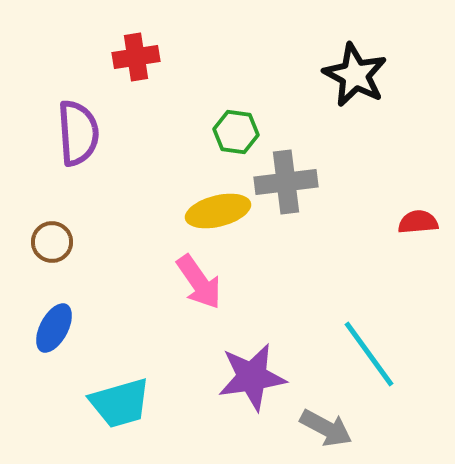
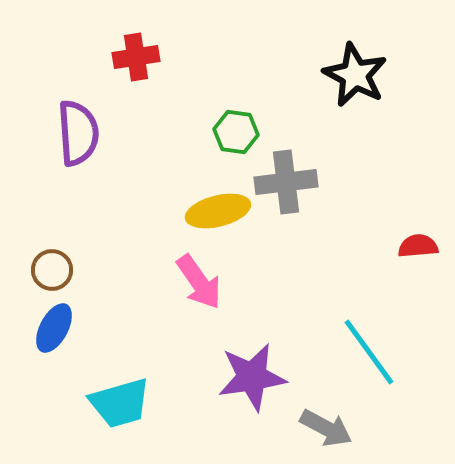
red semicircle: moved 24 px down
brown circle: moved 28 px down
cyan line: moved 2 px up
